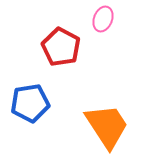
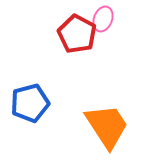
red pentagon: moved 16 px right, 13 px up
blue pentagon: rotated 6 degrees counterclockwise
